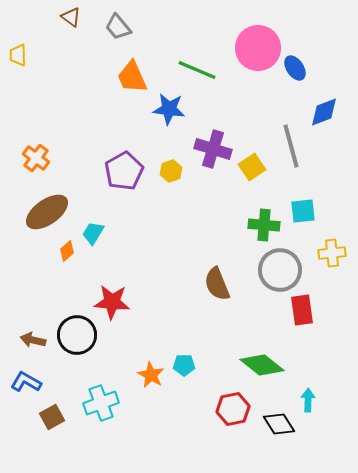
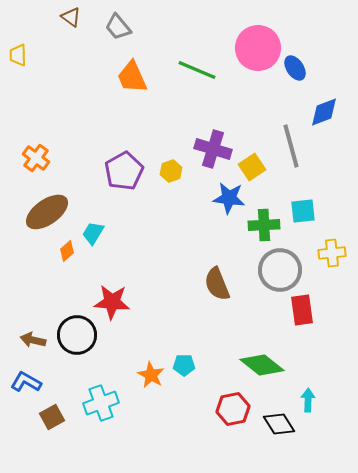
blue star: moved 60 px right, 89 px down
green cross: rotated 8 degrees counterclockwise
